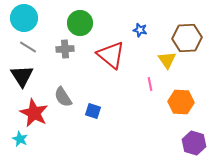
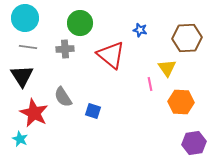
cyan circle: moved 1 px right
gray line: rotated 24 degrees counterclockwise
yellow triangle: moved 8 px down
purple hexagon: rotated 25 degrees counterclockwise
